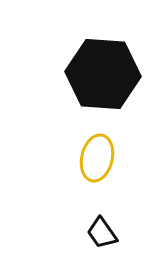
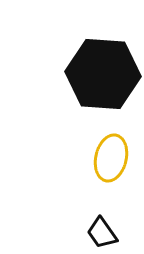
yellow ellipse: moved 14 px right
